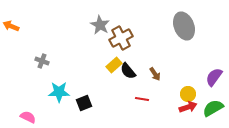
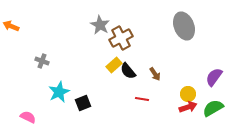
cyan star: rotated 25 degrees counterclockwise
black square: moved 1 px left
